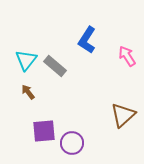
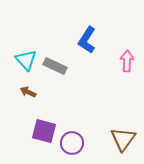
pink arrow: moved 5 px down; rotated 35 degrees clockwise
cyan triangle: rotated 20 degrees counterclockwise
gray rectangle: rotated 15 degrees counterclockwise
brown arrow: rotated 28 degrees counterclockwise
brown triangle: moved 24 px down; rotated 12 degrees counterclockwise
purple square: rotated 20 degrees clockwise
